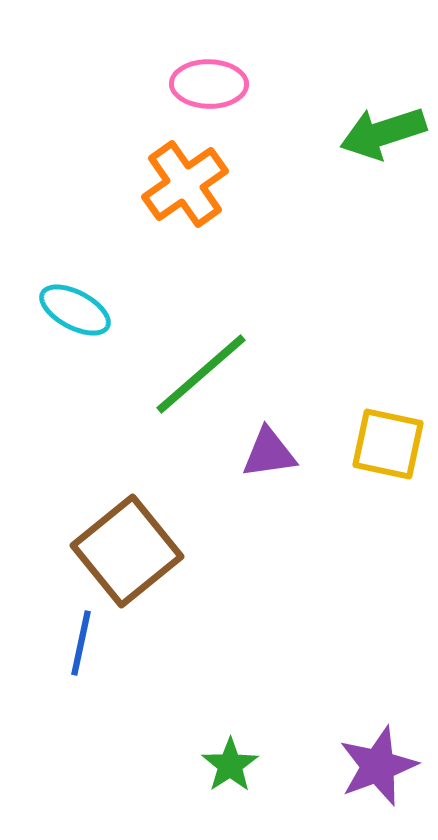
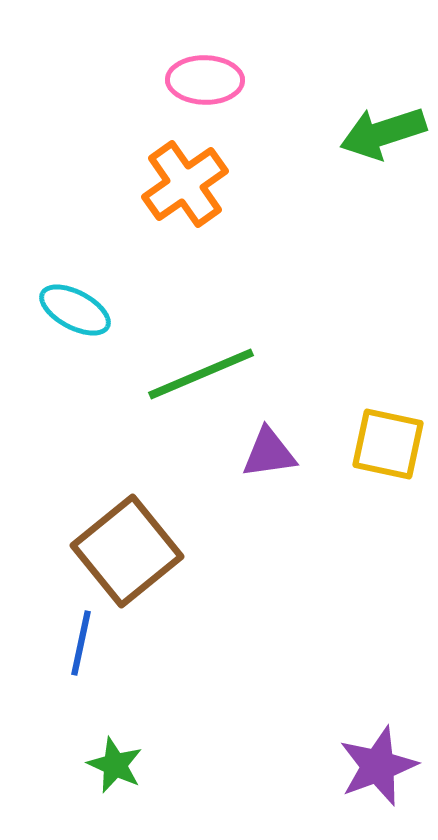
pink ellipse: moved 4 px left, 4 px up
green line: rotated 18 degrees clockwise
green star: moved 115 px left; rotated 14 degrees counterclockwise
